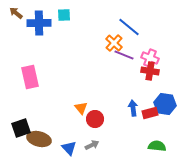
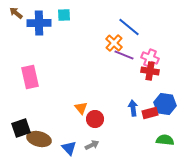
green semicircle: moved 8 px right, 6 px up
